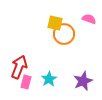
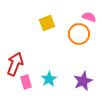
pink semicircle: moved 2 px up
yellow square: moved 8 px left; rotated 35 degrees counterclockwise
orange circle: moved 15 px right
red arrow: moved 4 px left, 3 px up
pink rectangle: rotated 32 degrees counterclockwise
